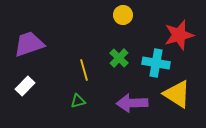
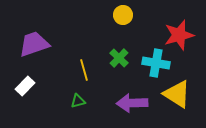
purple trapezoid: moved 5 px right
